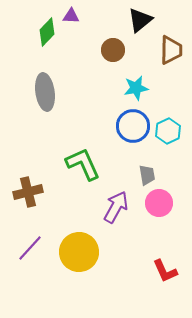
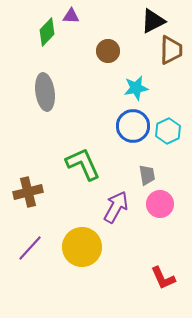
black triangle: moved 13 px right, 1 px down; rotated 12 degrees clockwise
brown circle: moved 5 px left, 1 px down
pink circle: moved 1 px right, 1 px down
yellow circle: moved 3 px right, 5 px up
red L-shape: moved 2 px left, 7 px down
